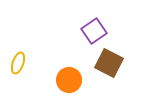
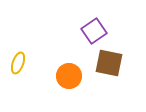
brown square: rotated 16 degrees counterclockwise
orange circle: moved 4 px up
